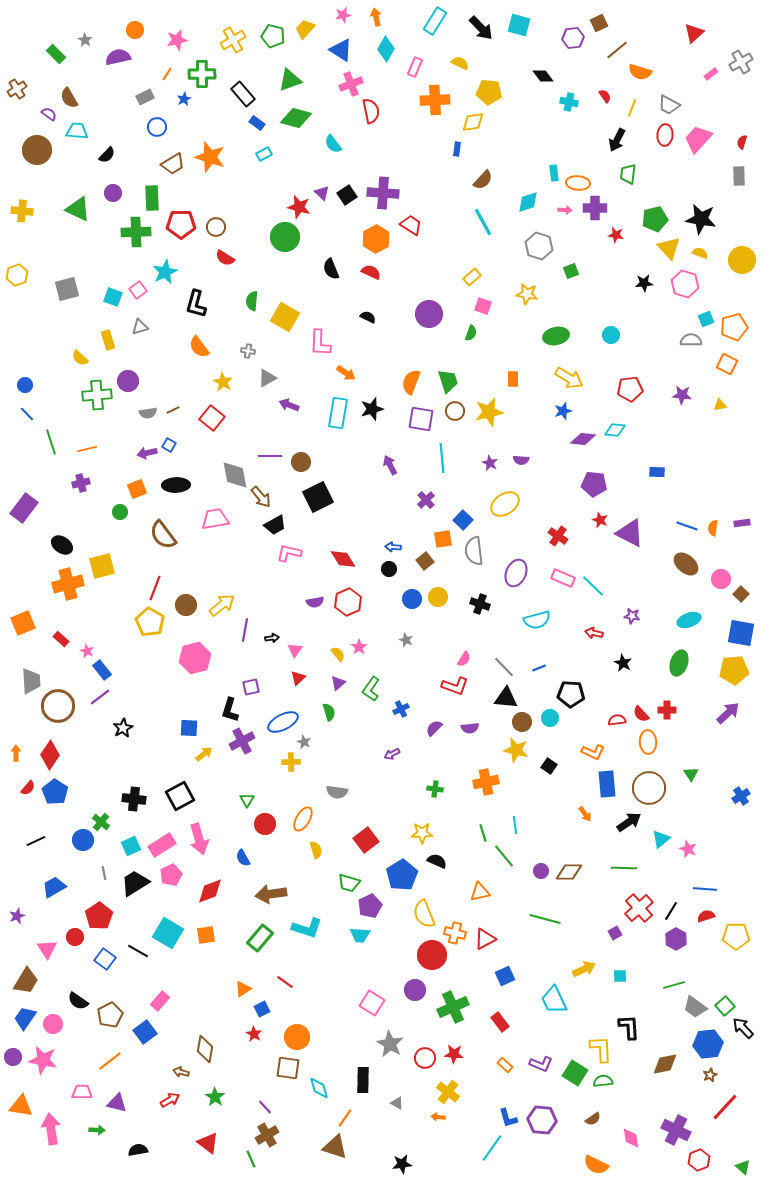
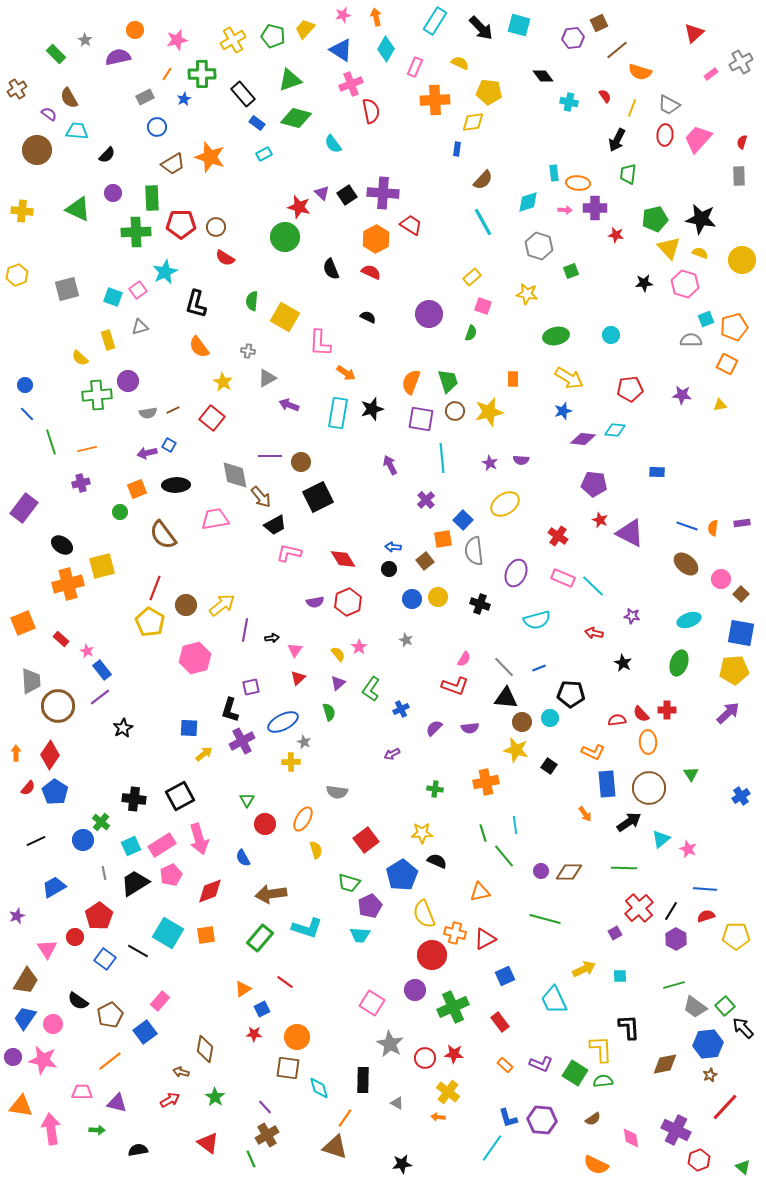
red star at (254, 1034): rotated 28 degrees counterclockwise
